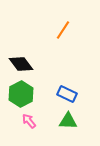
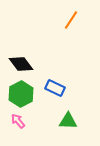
orange line: moved 8 px right, 10 px up
blue rectangle: moved 12 px left, 6 px up
pink arrow: moved 11 px left
